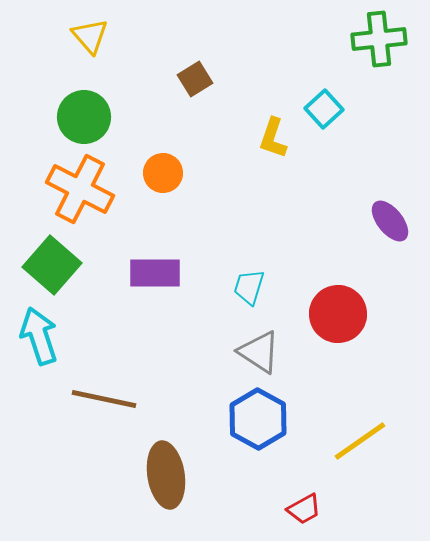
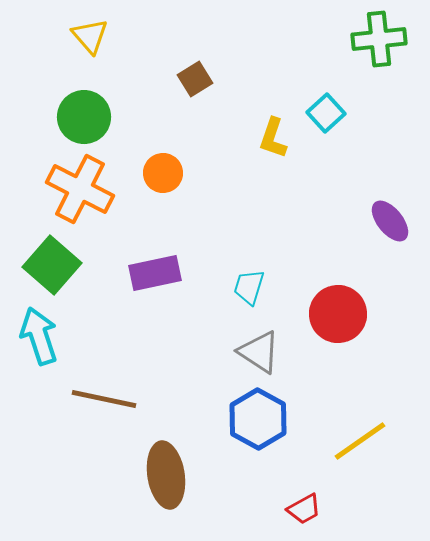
cyan square: moved 2 px right, 4 px down
purple rectangle: rotated 12 degrees counterclockwise
